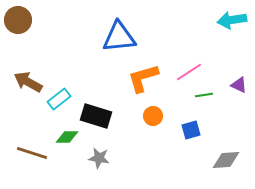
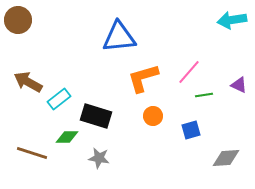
pink line: rotated 16 degrees counterclockwise
gray diamond: moved 2 px up
